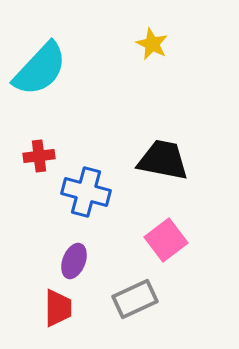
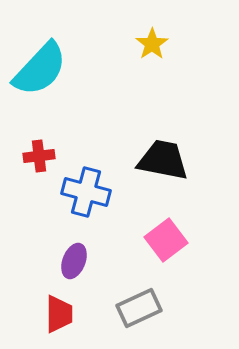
yellow star: rotated 12 degrees clockwise
gray rectangle: moved 4 px right, 9 px down
red trapezoid: moved 1 px right, 6 px down
